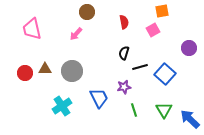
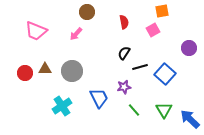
pink trapezoid: moved 4 px right, 2 px down; rotated 55 degrees counterclockwise
black semicircle: rotated 16 degrees clockwise
green line: rotated 24 degrees counterclockwise
